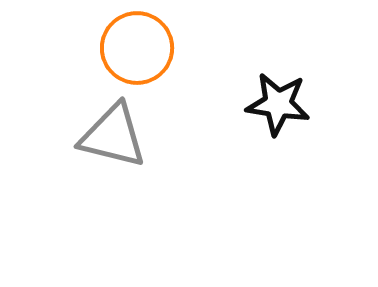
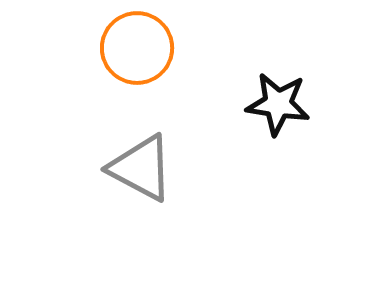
gray triangle: moved 28 px right, 32 px down; rotated 14 degrees clockwise
